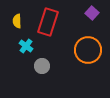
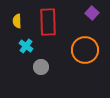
red rectangle: rotated 20 degrees counterclockwise
orange circle: moved 3 px left
gray circle: moved 1 px left, 1 px down
